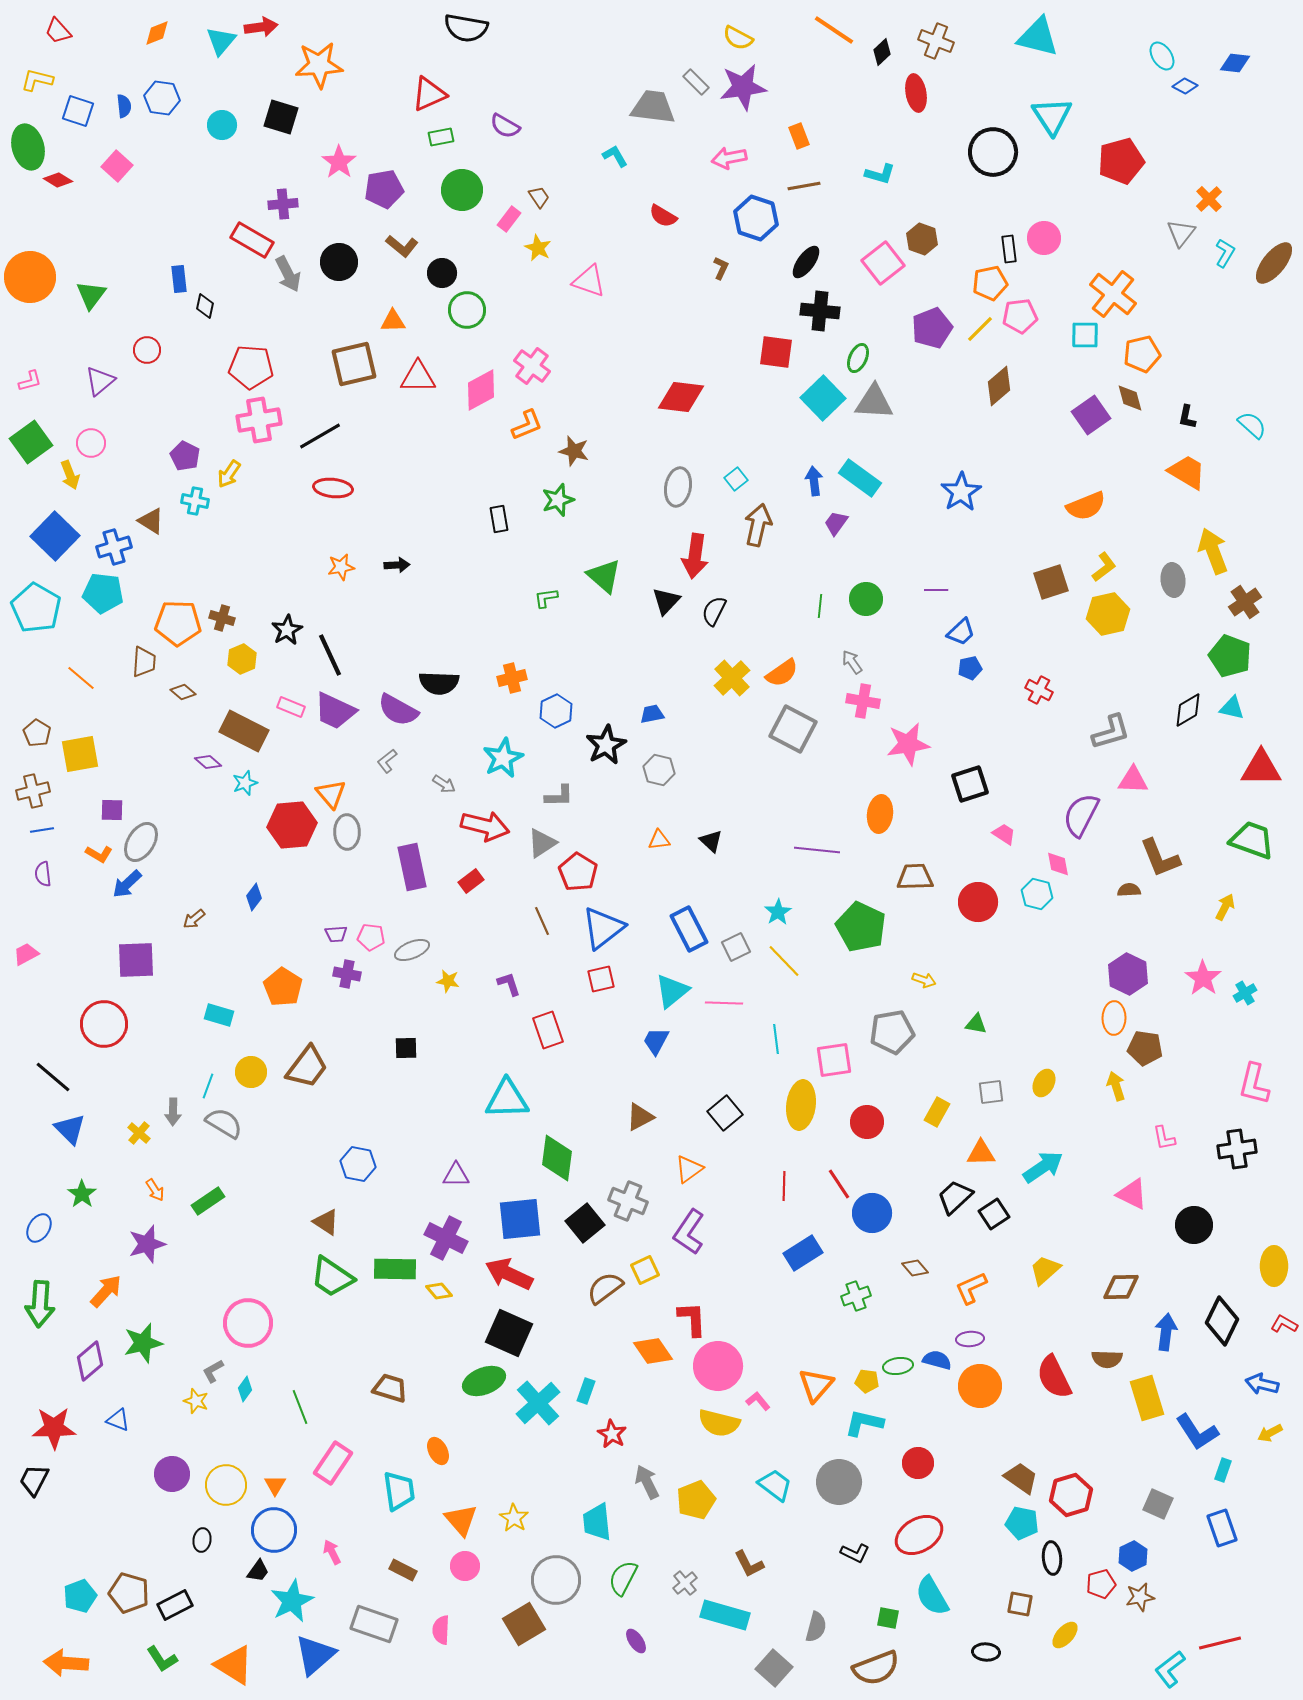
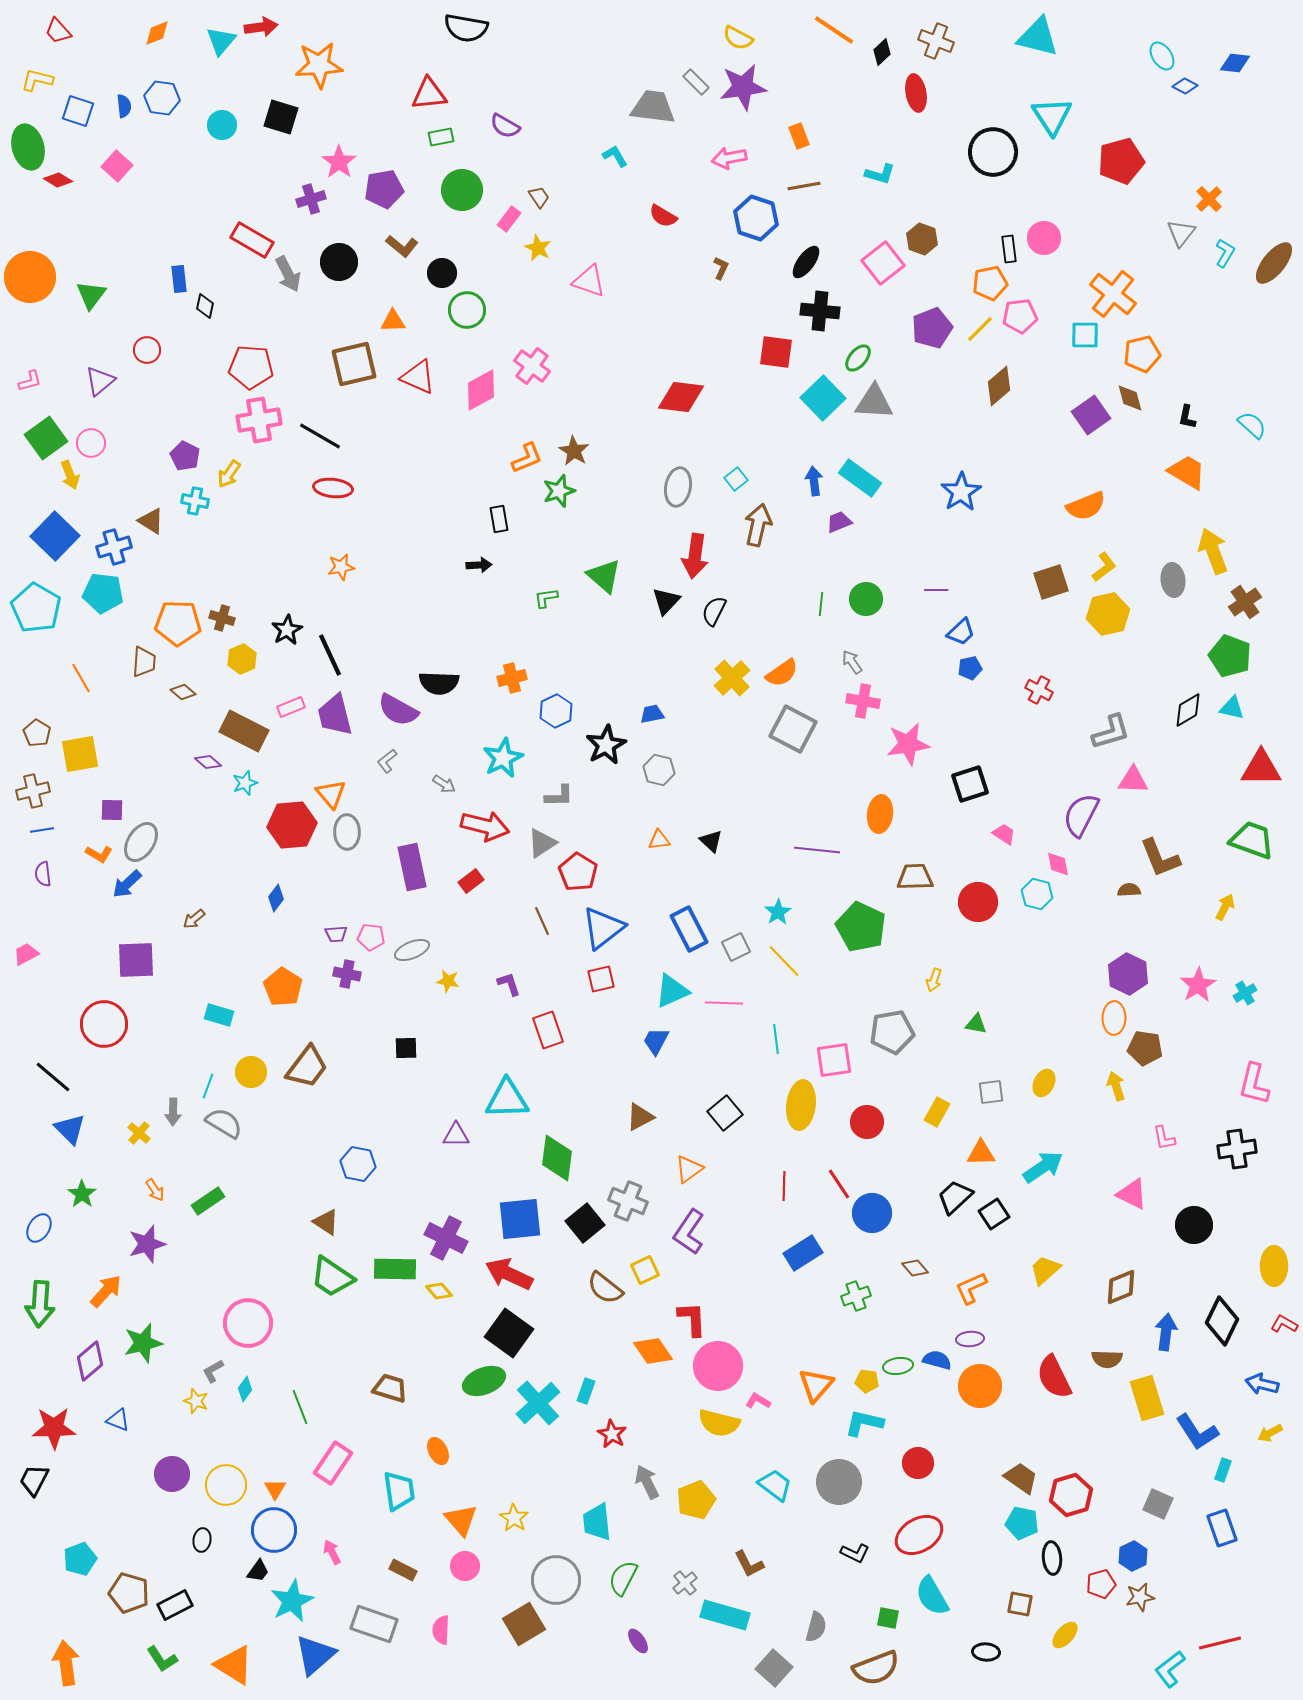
red triangle at (429, 94): rotated 18 degrees clockwise
purple cross at (283, 204): moved 28 px right, 5 px up; rotated 12 degrees counterclockwise
green ellipse at (858, 358): rotated 16 degrees clockwise
red triangle at (418, 377): rotated 24 degrees clockwise
orange L-shape at (527, 425): moved 33 px down
black line at (320, 436): rotated 60 degrees clockwise
green square at (31, 442): moved 15 px right, 4 px up
brown star at (574, 451): rotated 16 degrees clockwise
green star at (558, 500): moved 1 px right, 9 px up
purple trapezoid at (836, 523): moved 3 px right, 1 px up; rotated 32 degrees clockwise
black arrow at (397, 565): moved 82 px right
green line at (820, 606): moved 1 px right, 2 px up
orange line at (81, 678): rotated 20 degrees clockwise
pink rectangle at (291, 707): rotated 44 degrees counterclockwise
purple trapezoid at (335, 711): moved 4 px down; rotated 51 degrees clockwise
blue diamond at (254, 897): moved 22 px right, 1 px down
pink star at (1203, 978): moved 5 px left, 7 px down; rotated 6 degrees clockwise
yellow arrow at (924, 980): moved 10 px right; rotated 90 degrees clockwise
cyan triangle at (672, 991): rotated 15 degrees clockwise
purple triangle at (456, 1175): moved 40 px up
brown diamond at (1121, 1287): rotated 21 degrees counterclockwise
brown semicircle at (605, 1288): rotated 105 degrees counterclockwise
black square at (509, 1333): rotated 12 degrees clockwise
pink L-shape at (758, 1401): rotated 20 degrees counterclockwise
orange triangle at (275, 1485): moved 4 px down
cyan pentagon at (80, 1596): moved 37 px up
purple ellipse at (636, 1641): moved 2 px right
orange arrow at (66, 1663): rotated 78 degrees clockwise
